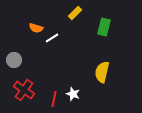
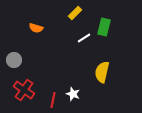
white line: moved 32 px right
red line: moved 1 px left, 1 px down
